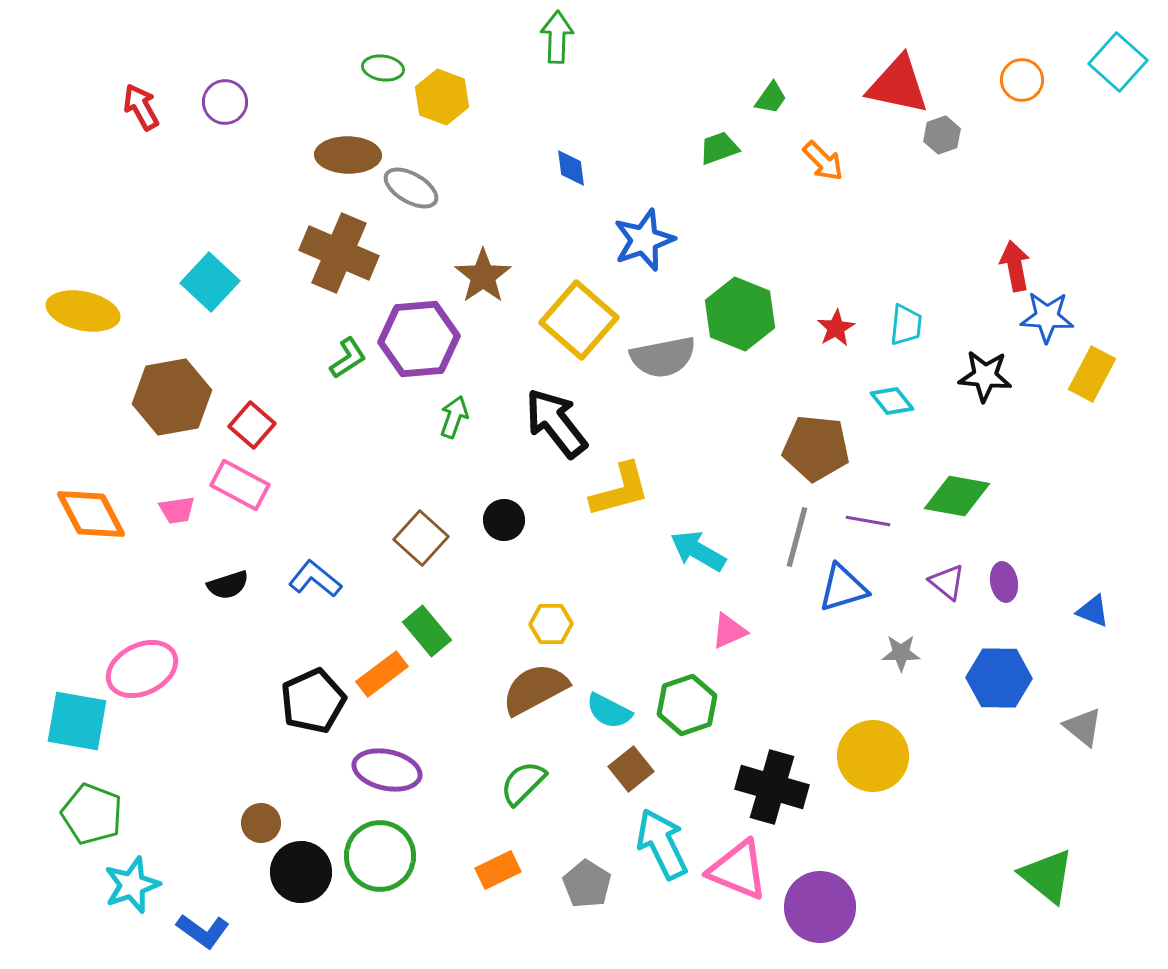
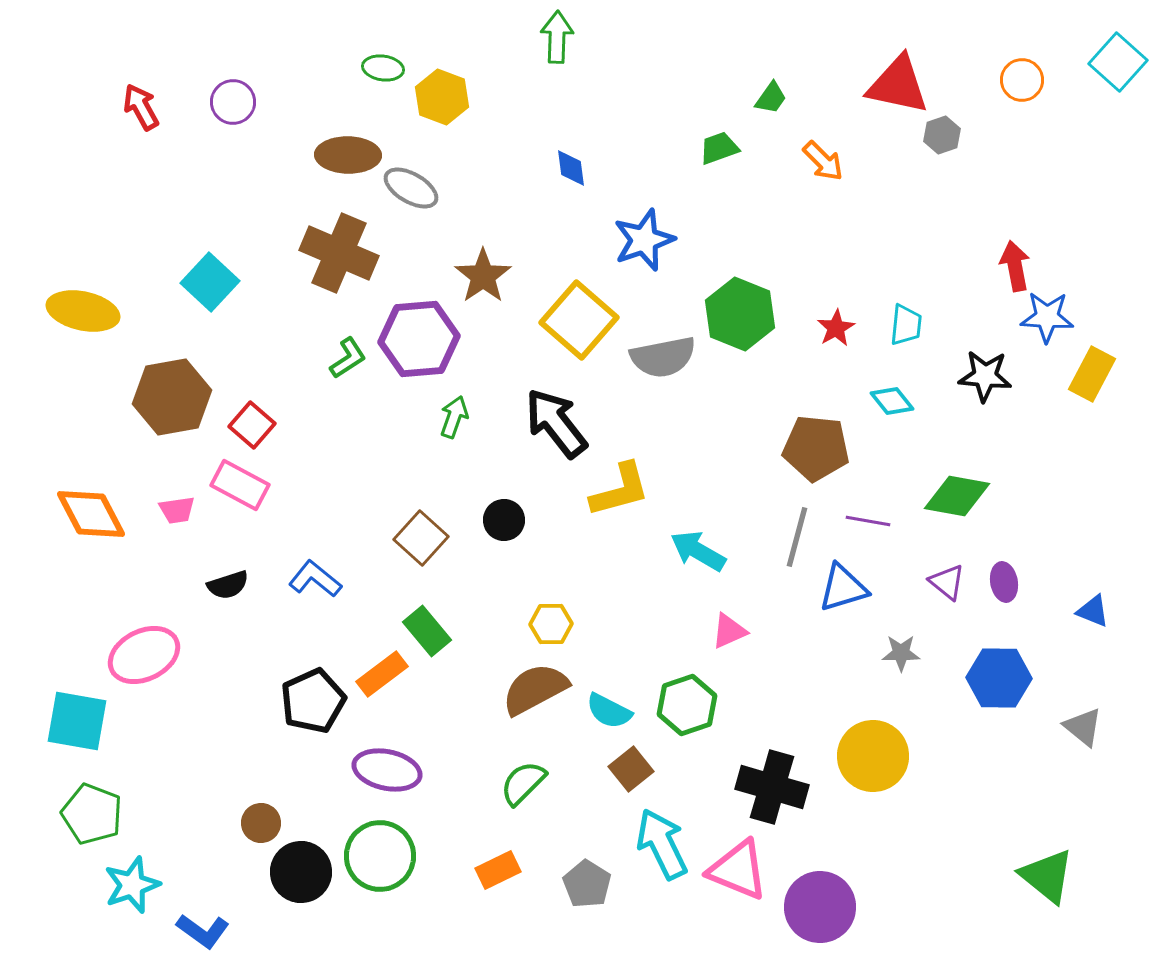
purple circle at (225, 102): moved 8 px right
pink ellipse at (142, 669): moved 2 px right, 14 px up
